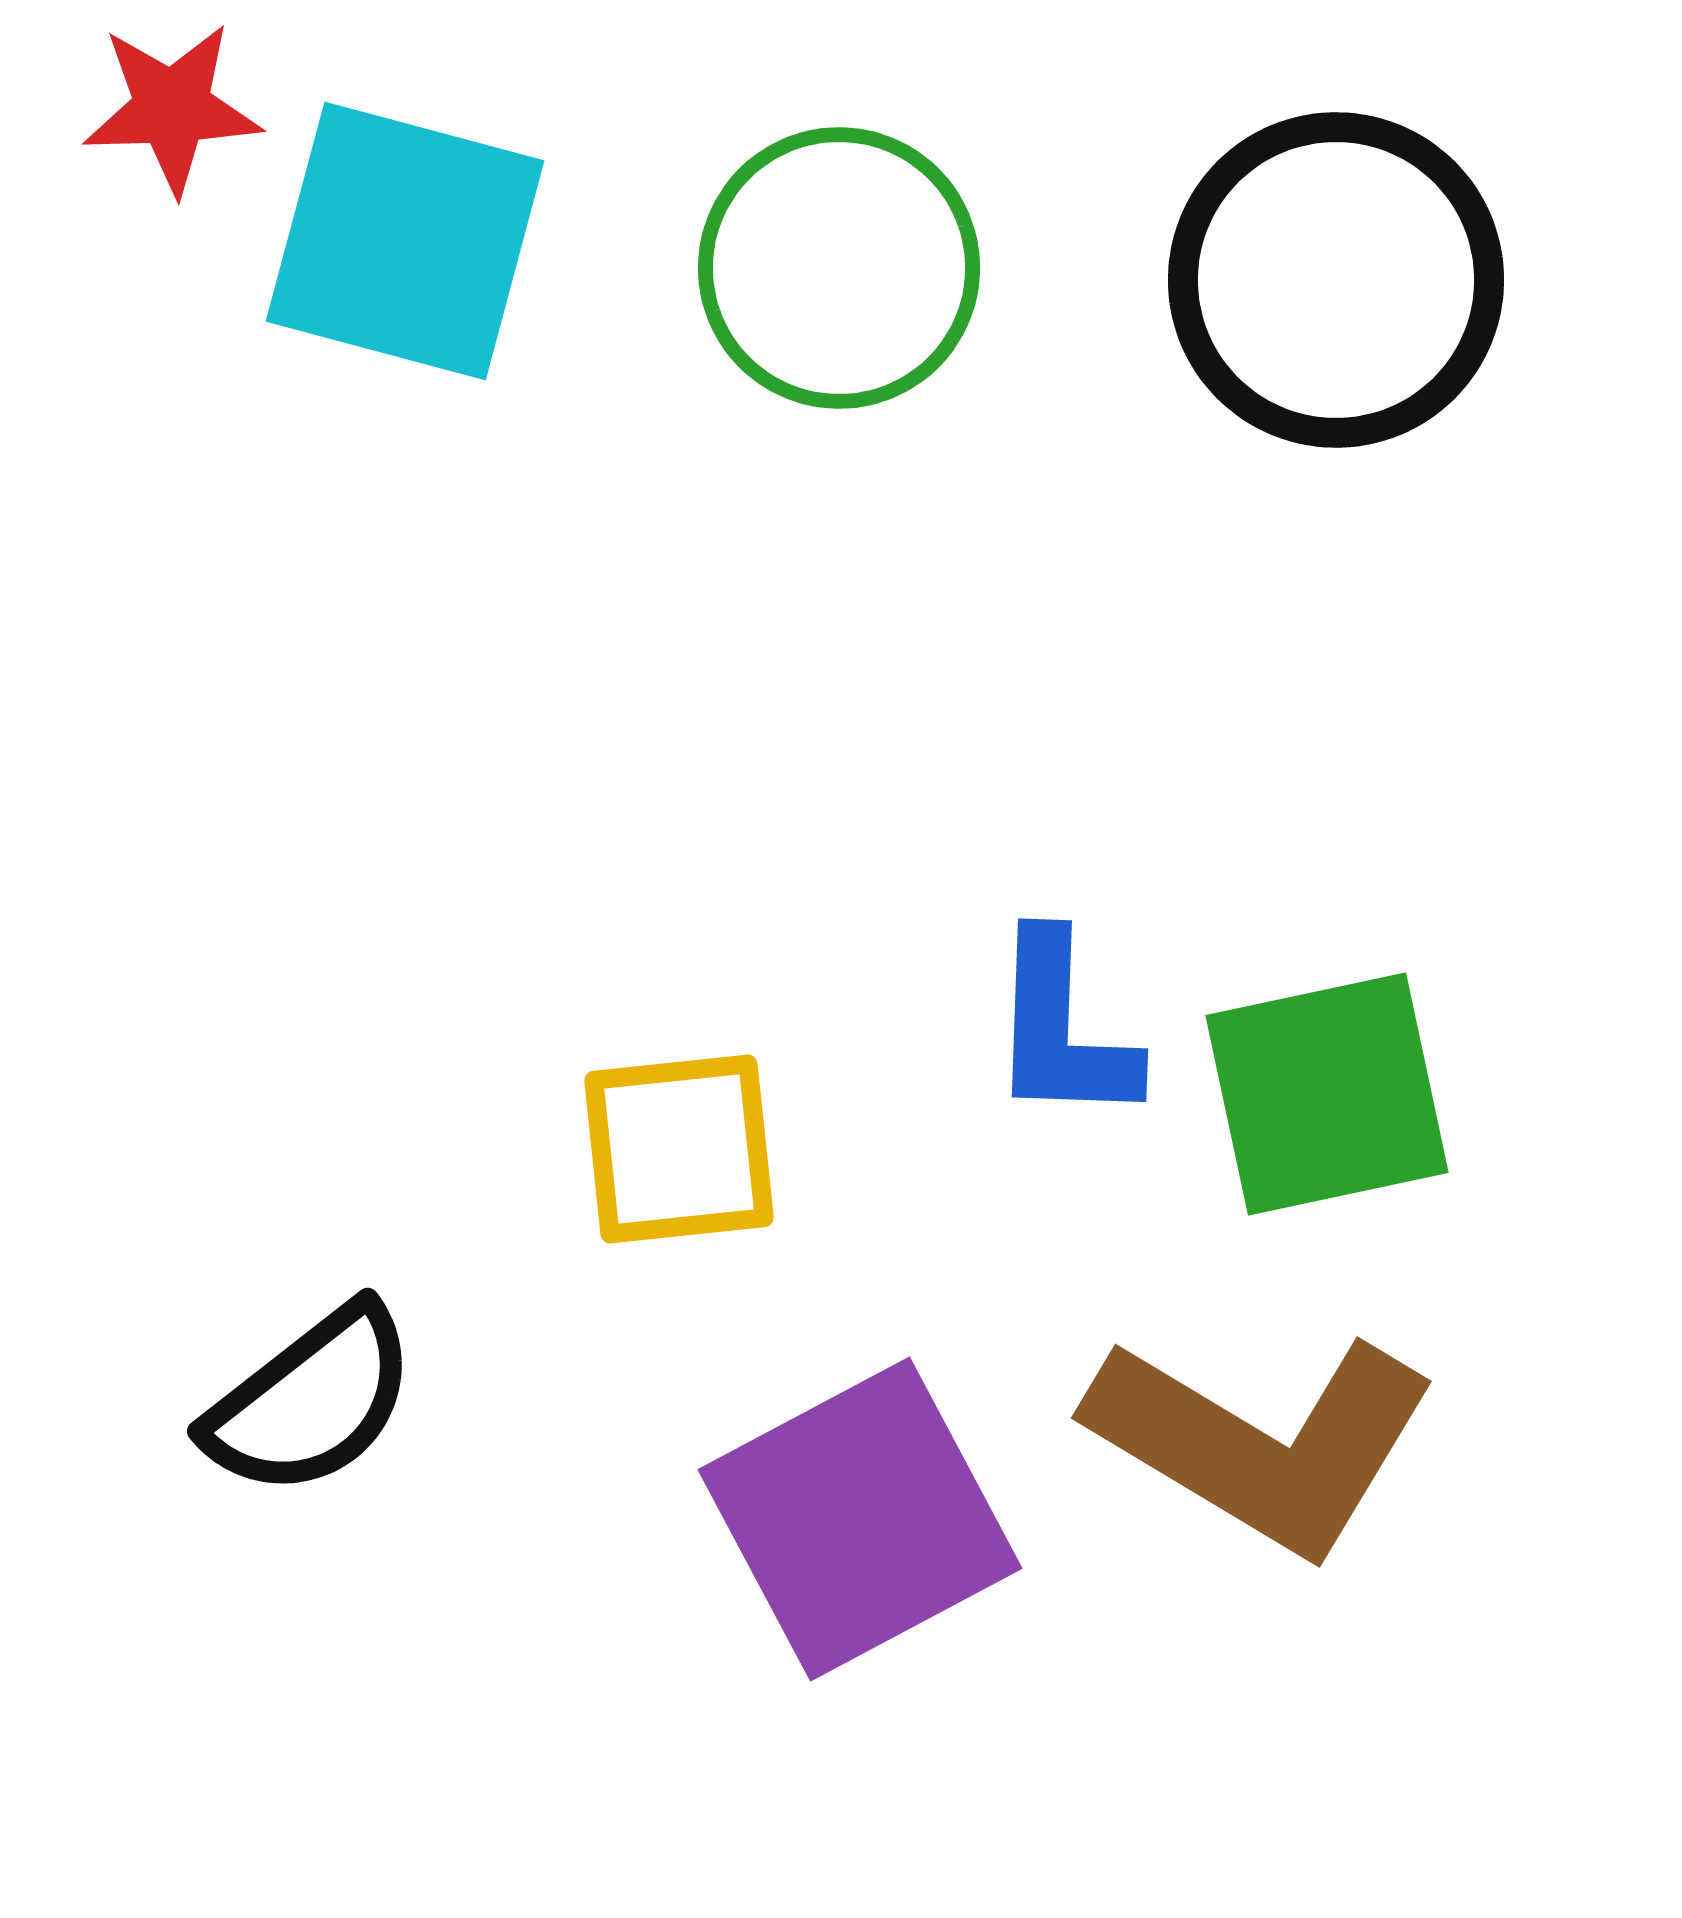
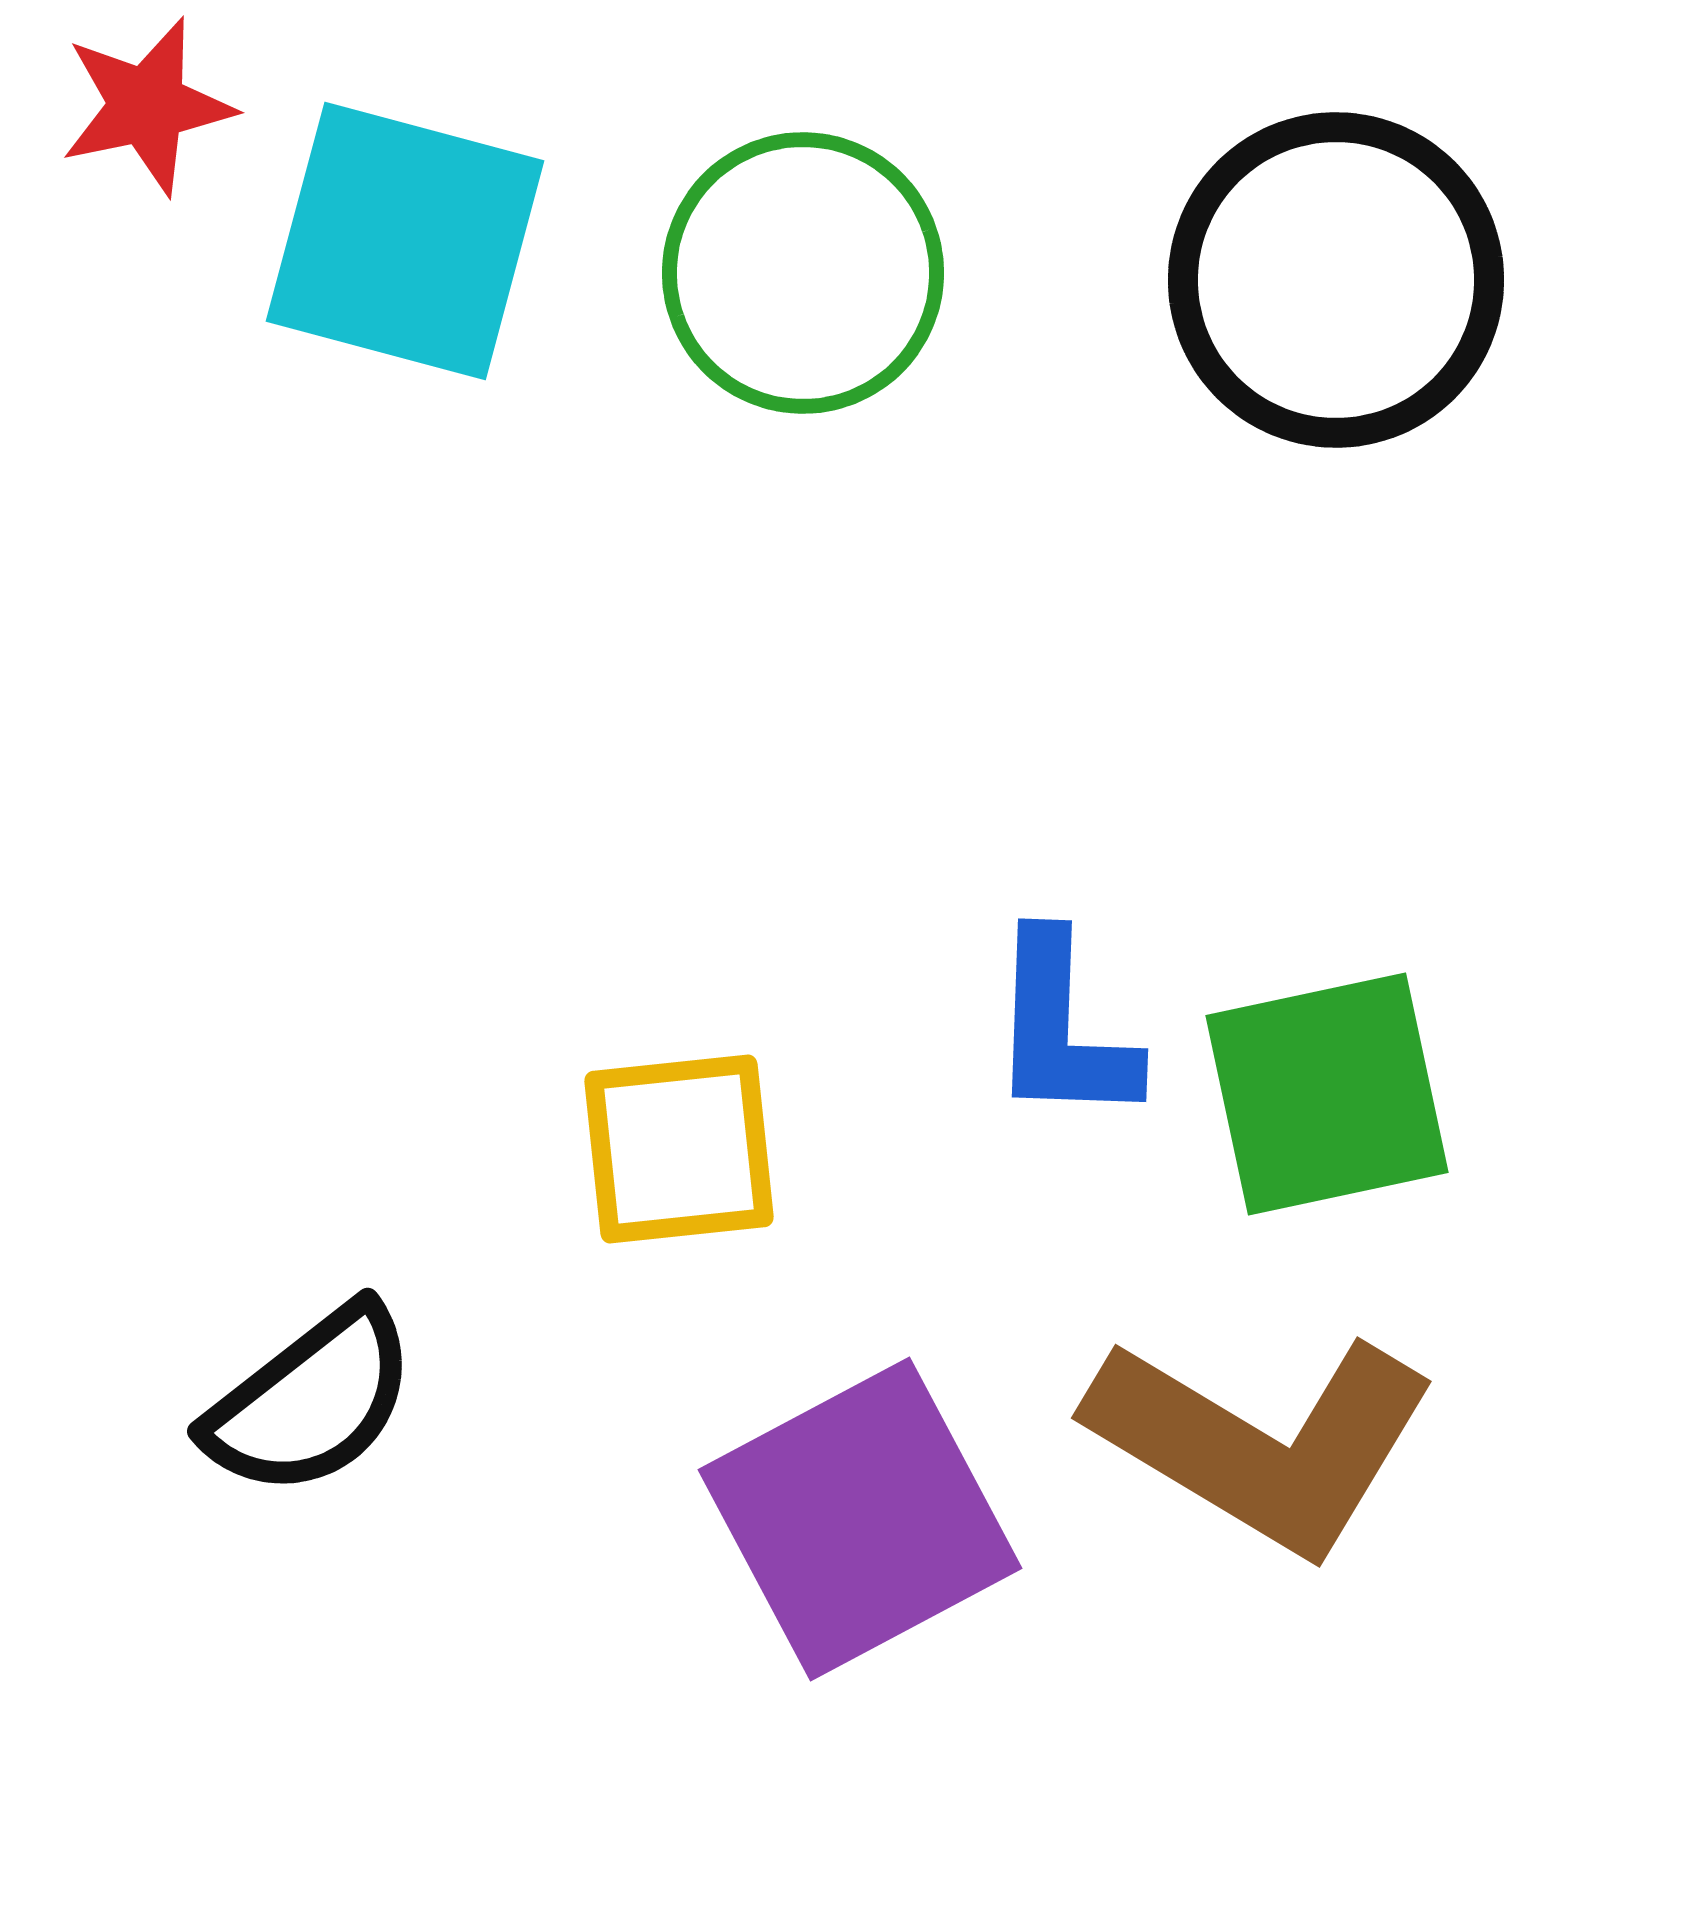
red star: moved 25 px left, 2 px up; rotated 10 degrees counterclockwise
green circle: moved 36 px left, 5 px down
